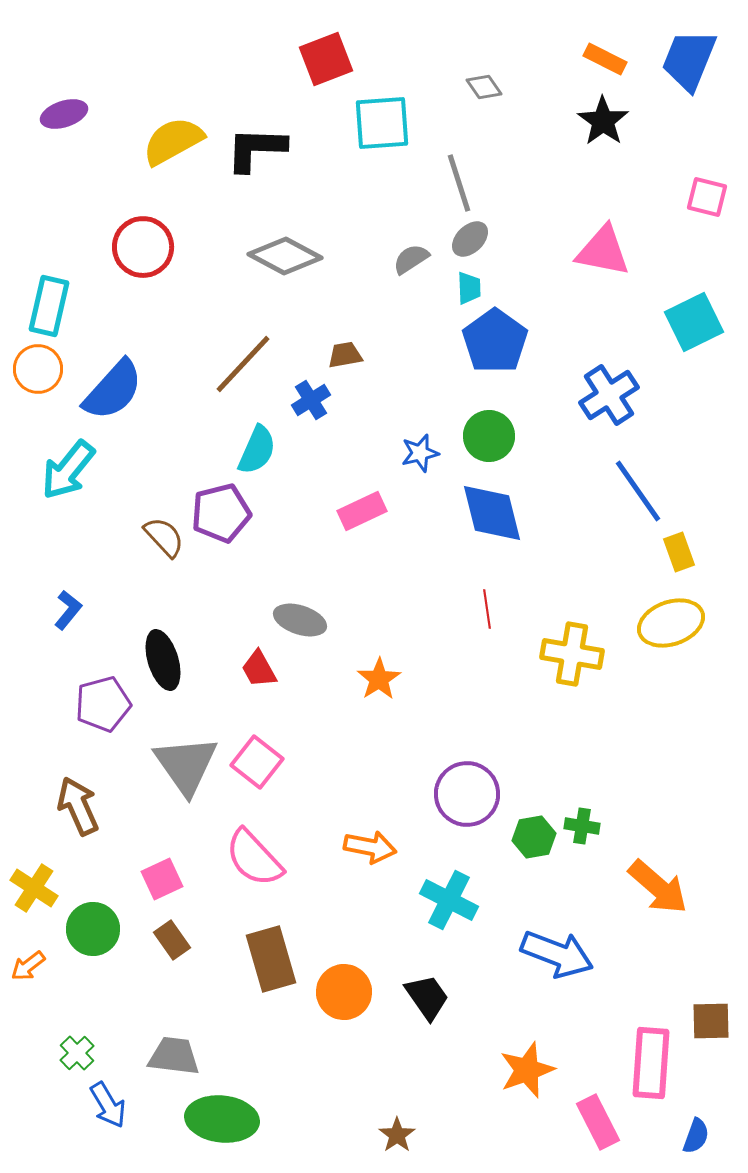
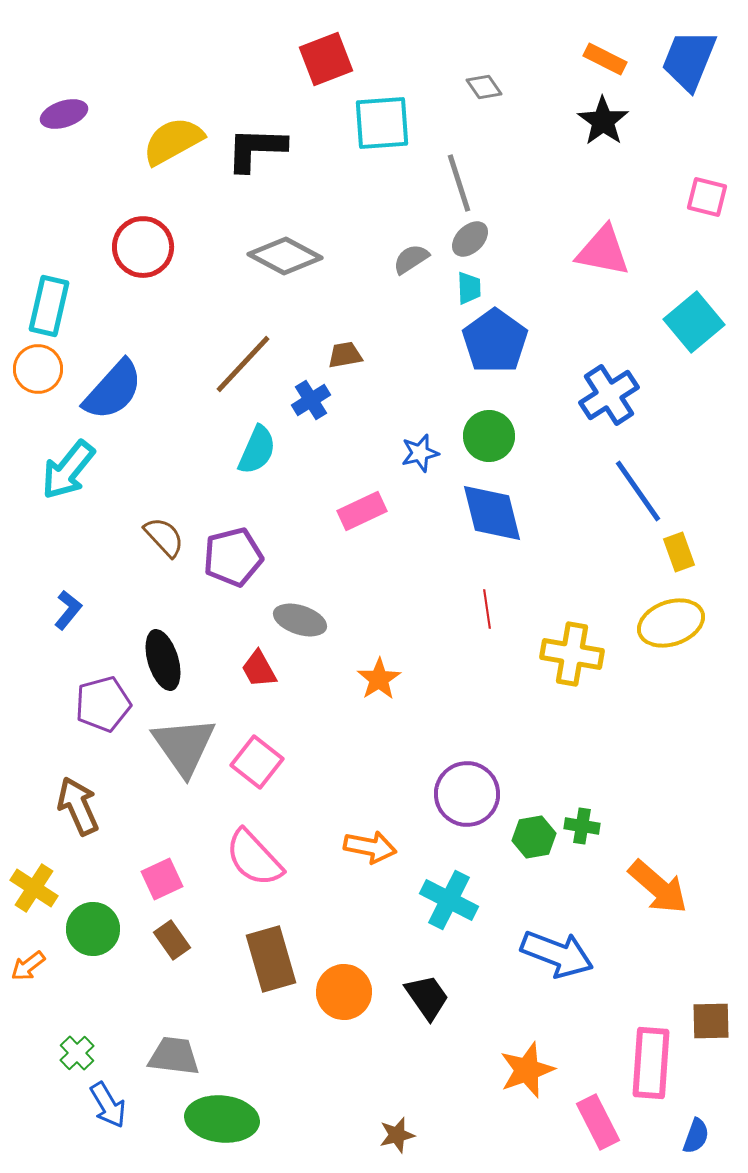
cyan square at (694, 322): rotated 14 degrees counterclockwise
purple pentagon at (221, 513): moved 12 px right, 44 px down
gray triangle at (186, 765): moved 2 px left, 19 px up
brown star at (397, 1135): rotated 21 degrees clockwise
